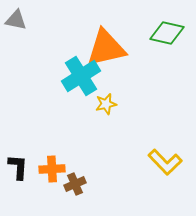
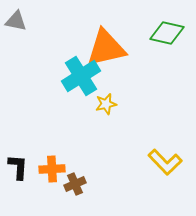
gray triangle: moved 1 px down
